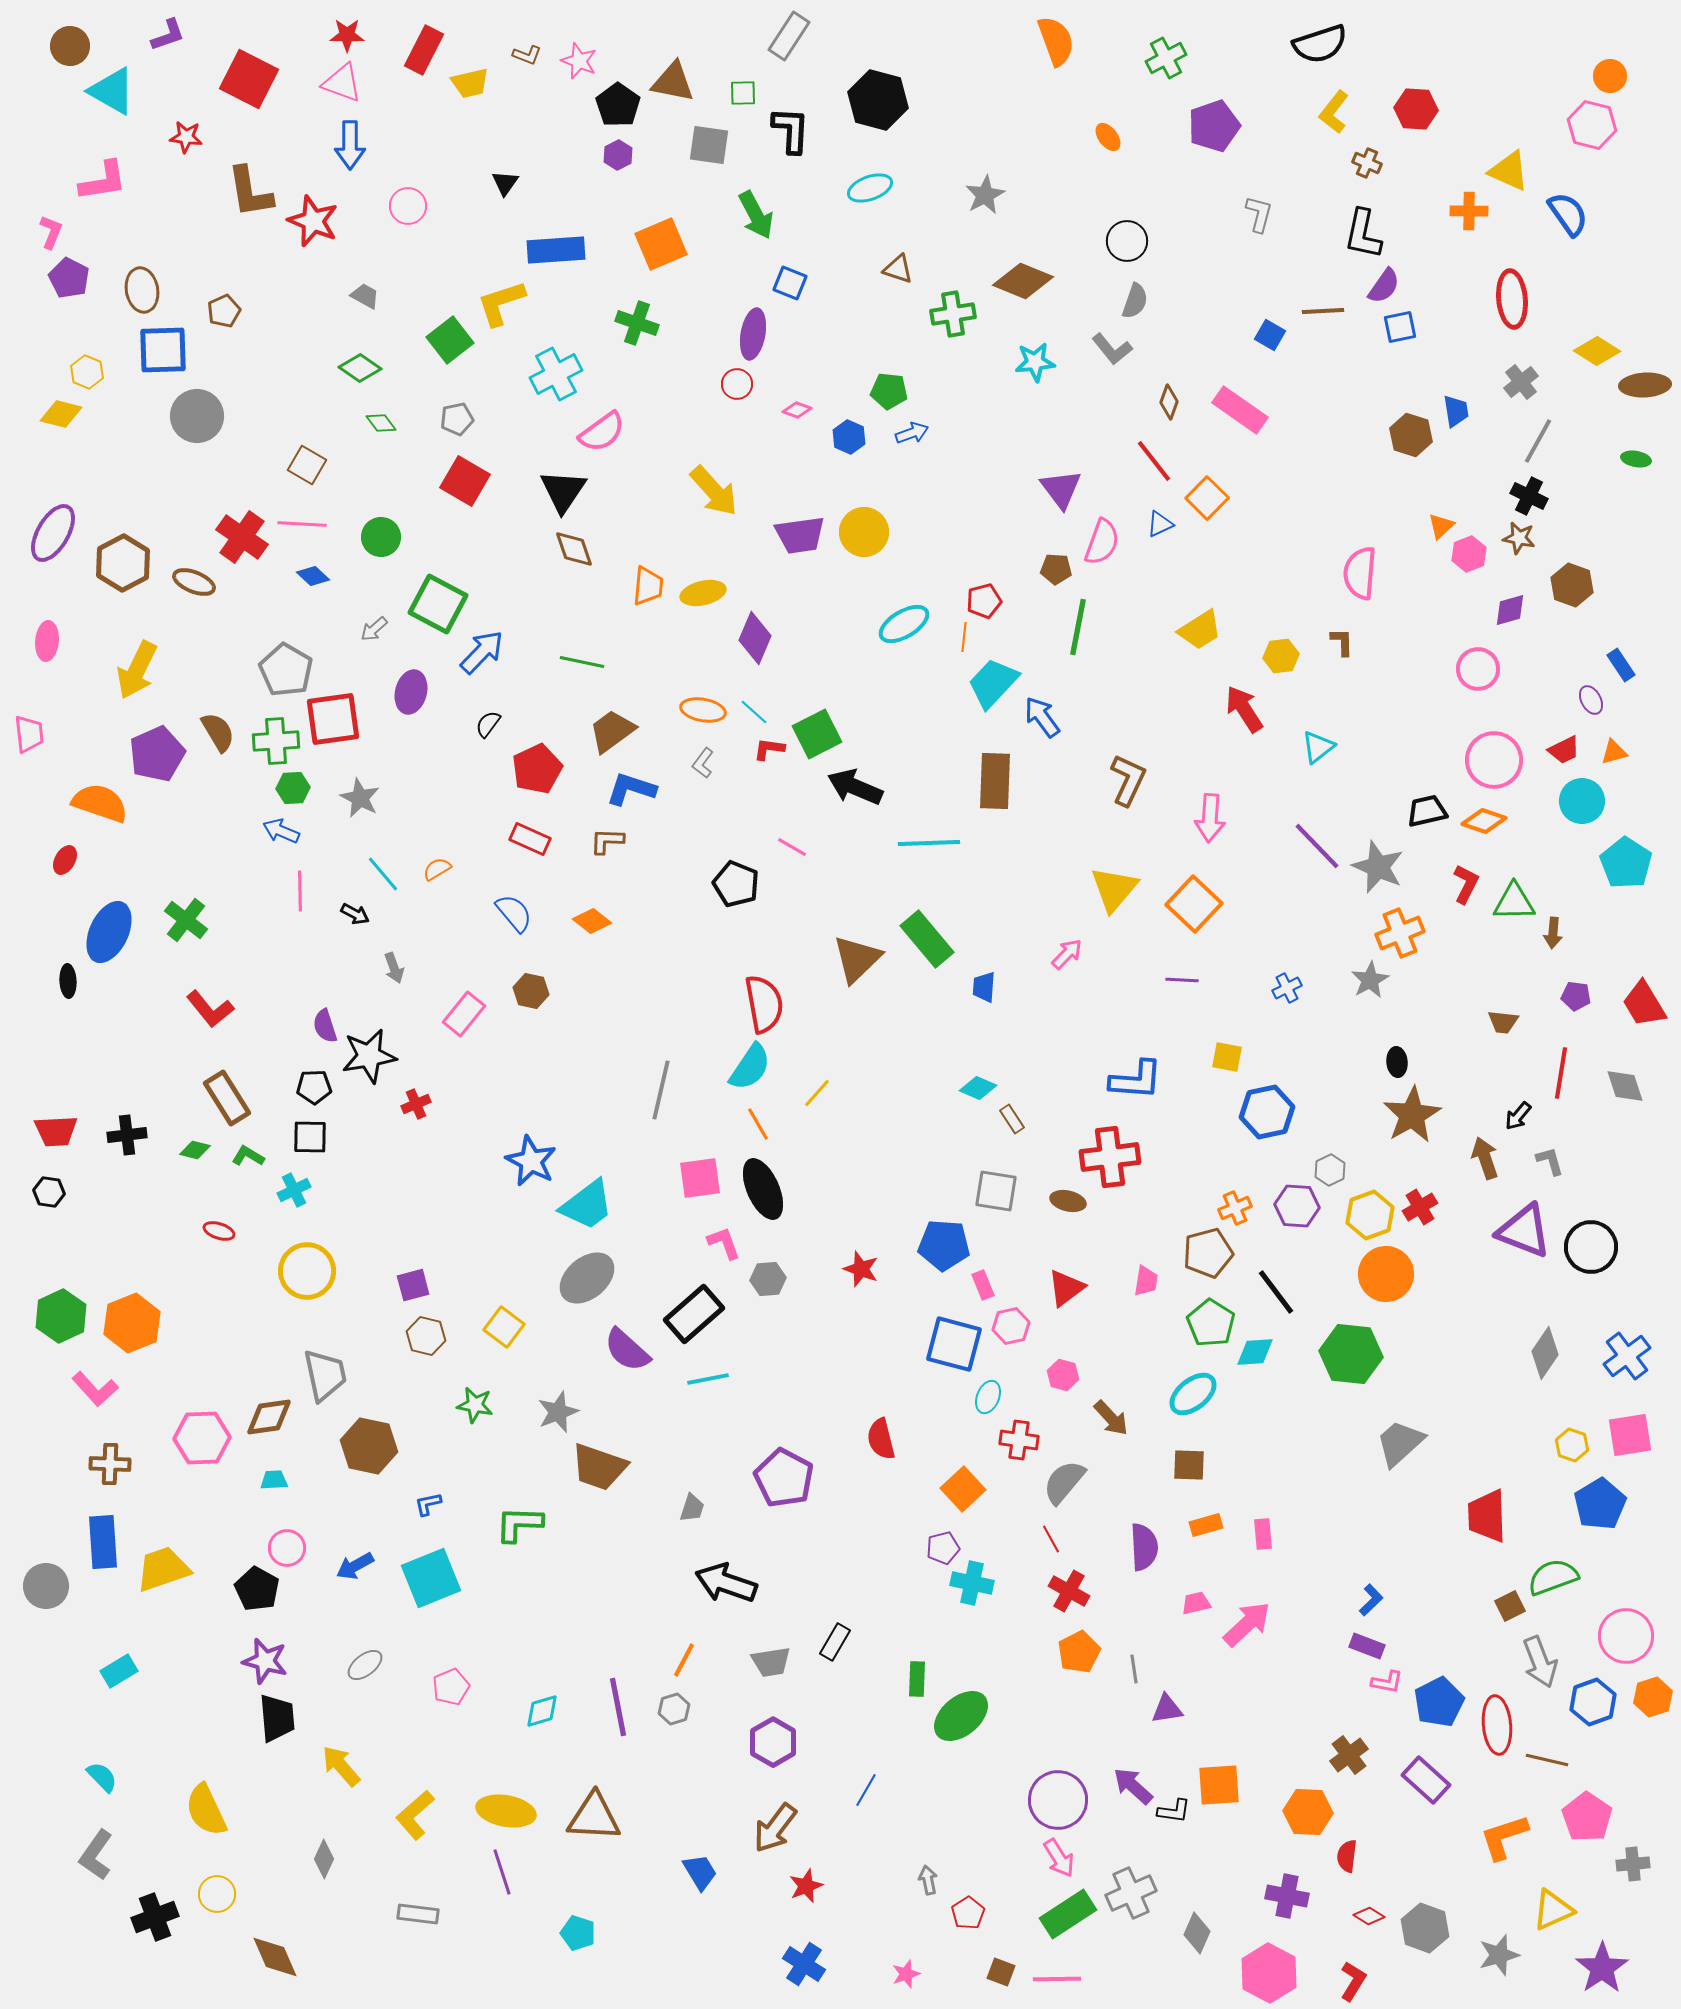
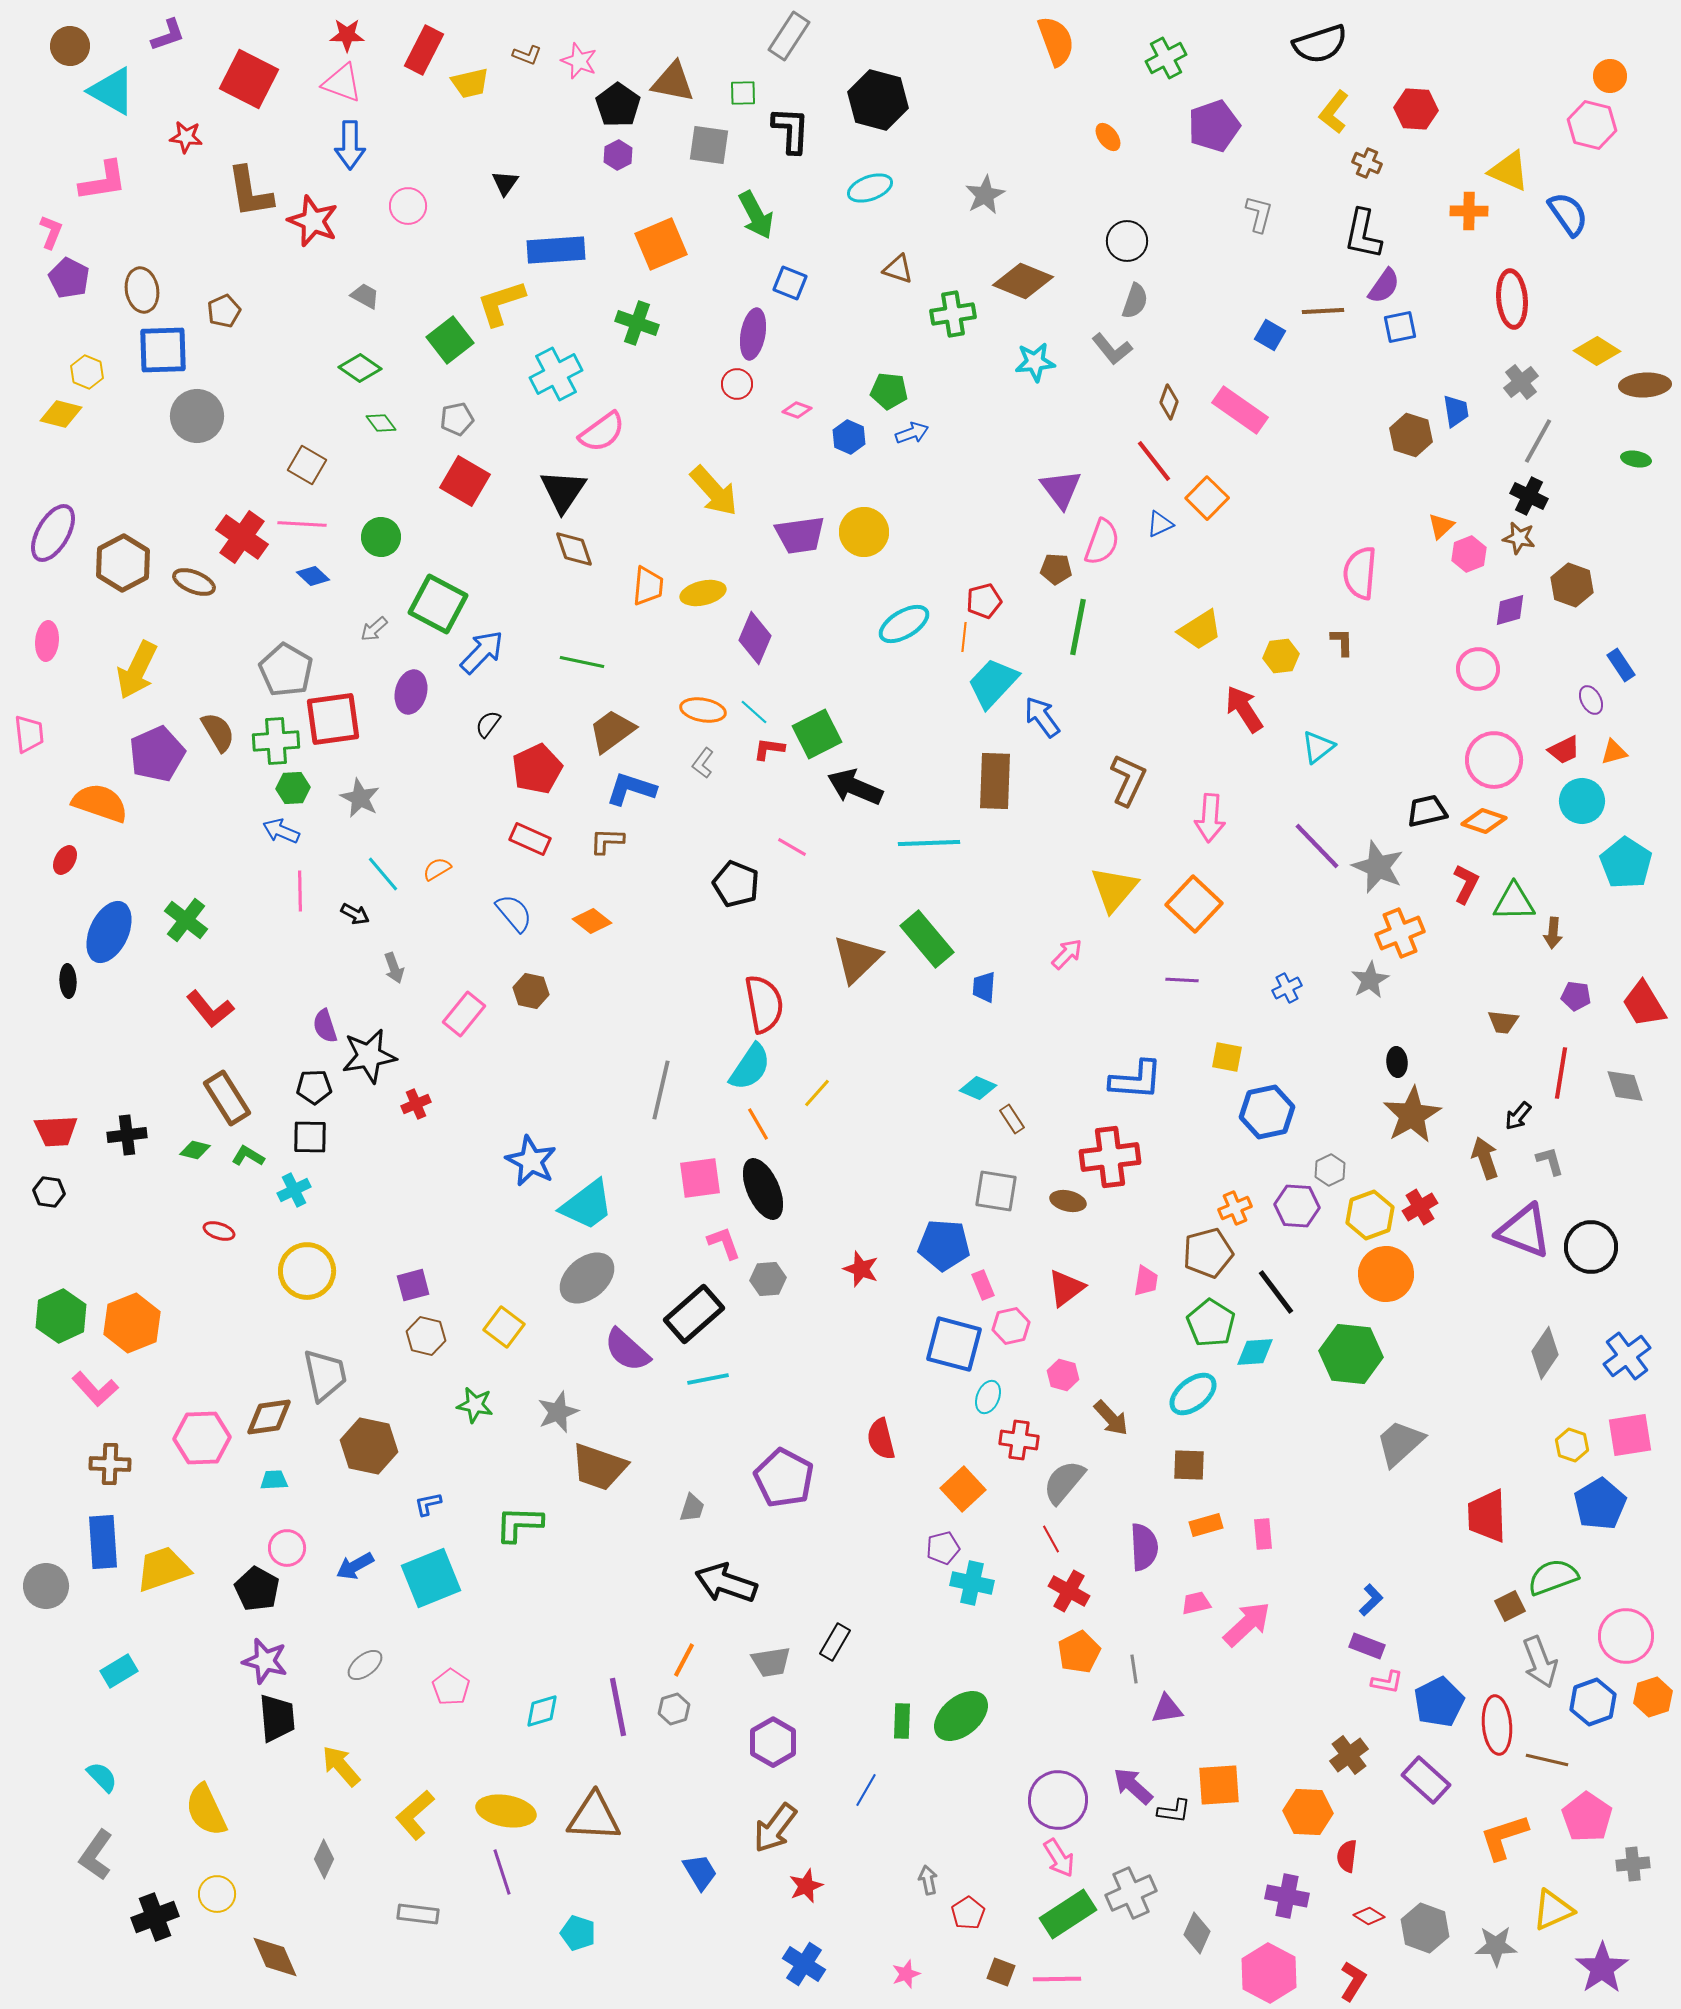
green rectangle at (917, 1679): moved 15 px left, 42 px down
pink pentagon at (451, 1687): rotated 15 degrees counterclockwise
gray star at (1499, 1955): moved 3 px left, 9 px up; rotated 15 degrees clockwise
